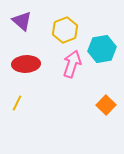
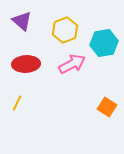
cyan hexagon: moved 2 px right, 6 px up
pink arrow: rotated 44 degrees clockwise
orange square: moved 1 px right, 2 px down; rotated 12 degrees counterclockwise
